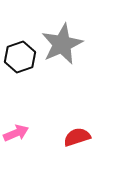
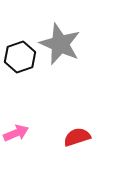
gray star: moved 2 px left; rotated 24 degrees counterclockwise
